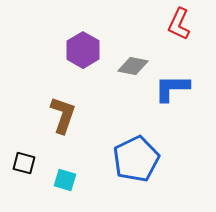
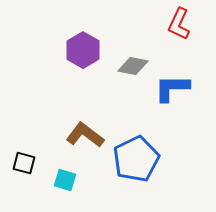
brown L-shape: moved 22 px right, 20 px down; rotated 72 degrees counterclockwise
